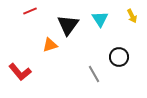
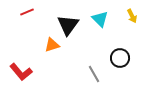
red line: moved 3 px left, 1 px down
cyan triangle: rotated 12 degrees counterclockwise
orange triangle: moved 2 px right
black circle: moved 1 px right, 1 px down
red L-shape: moved 1 px right
